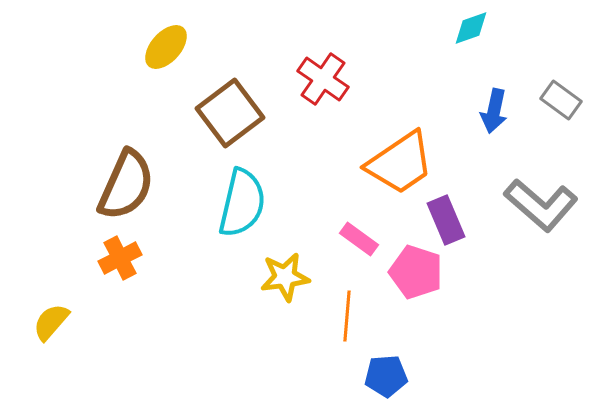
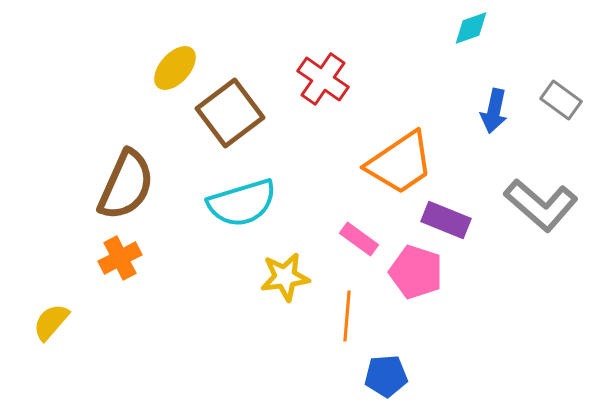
yellow ellipse: moved 9 px right, 21 px down
cyan semicircle: rotated 60 degrees clockwise
purple rectangle: rotated 45 degrees counterclockwise
